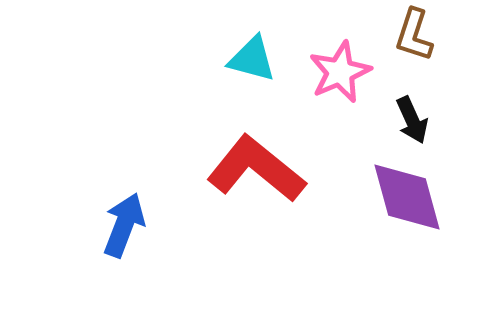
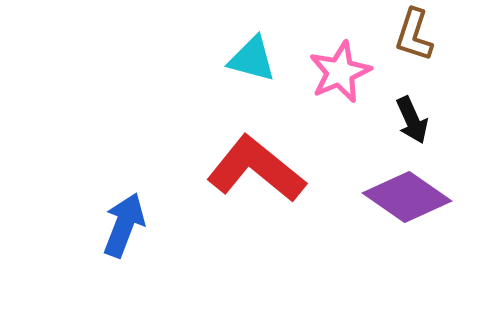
purple diamond: rotated 40 degrees counterclockwise
